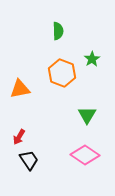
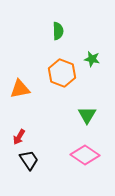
green star: rotated 28 degrees counterclockwise
